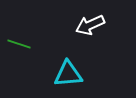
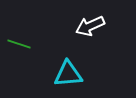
white arrow: moved 1 px down
